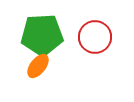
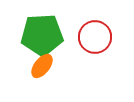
orange ellipse: moved 4 px right
